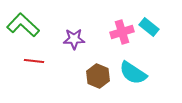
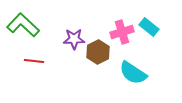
brown hexagon: moved 24 px up; rotated 10 degrees clockwise
